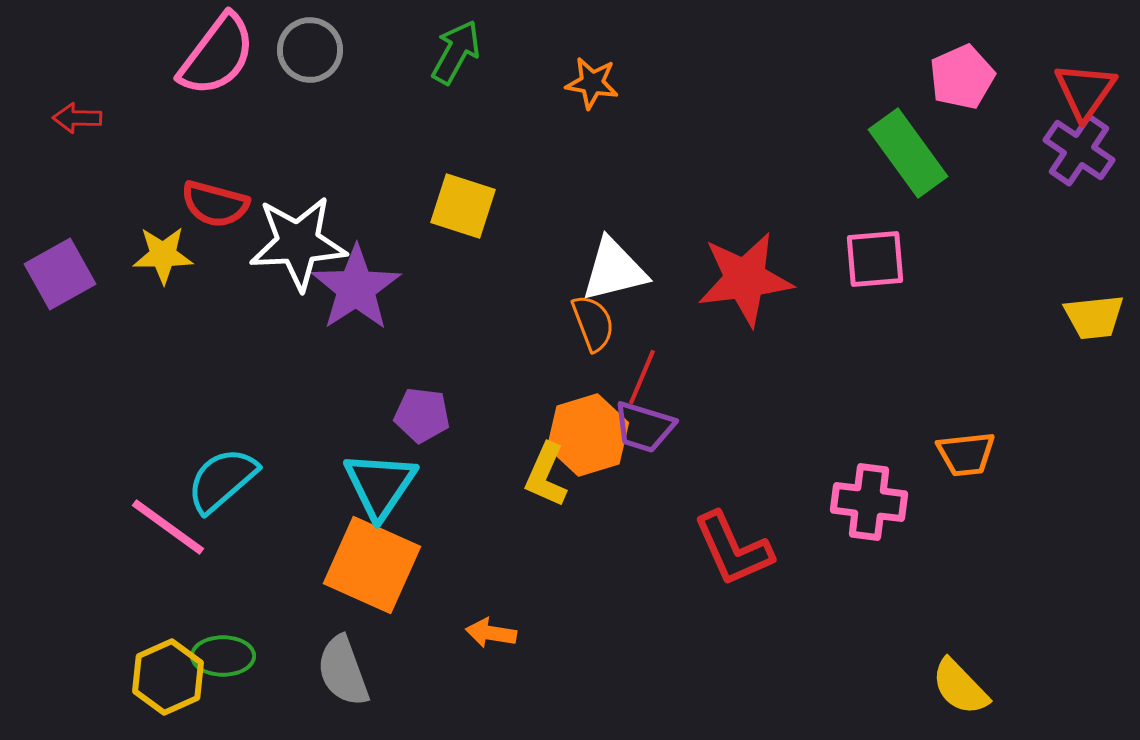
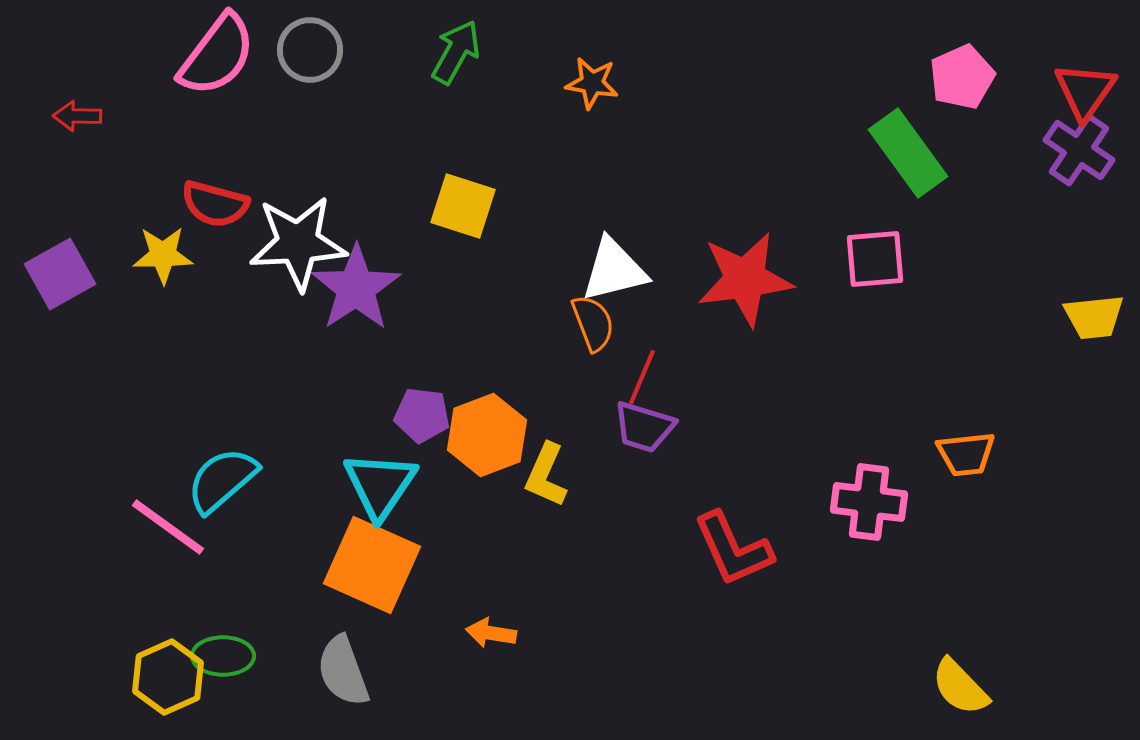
red arrow: moved 2 px up
orange hexagon: moved 101 px left; rotated 4 degrees counterclockwise
